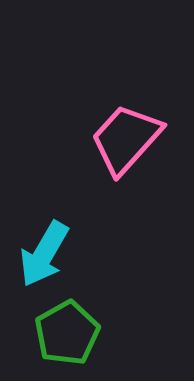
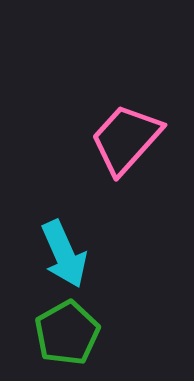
cyan arrow: moved 20 px right; rotated 54 degrees counterclockwise
